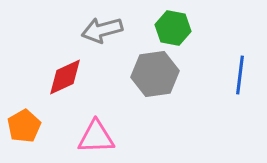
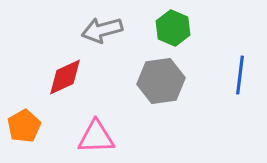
green hexagon: rotated 12 degrees clockwise
gray hexagon: moved 6 px right, 7 px down
